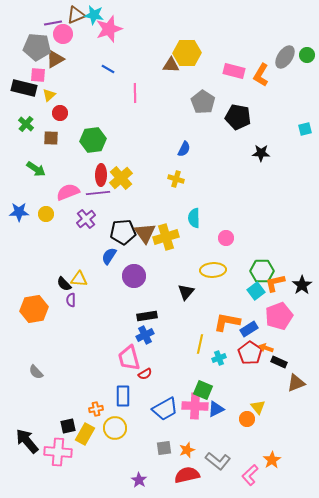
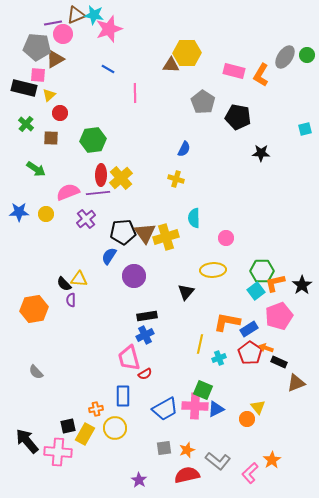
pink L-shape at (250, 475): moved 2 px up
